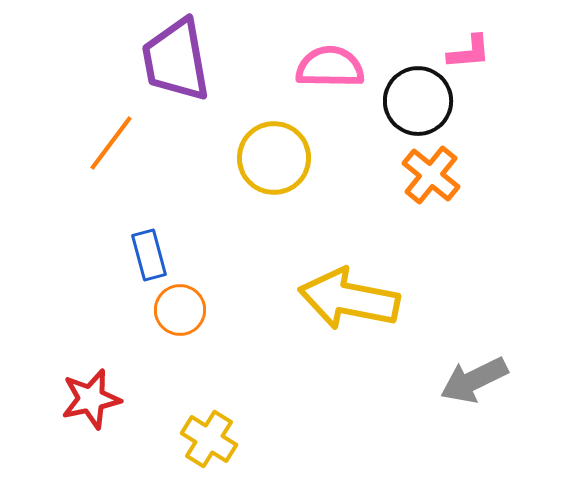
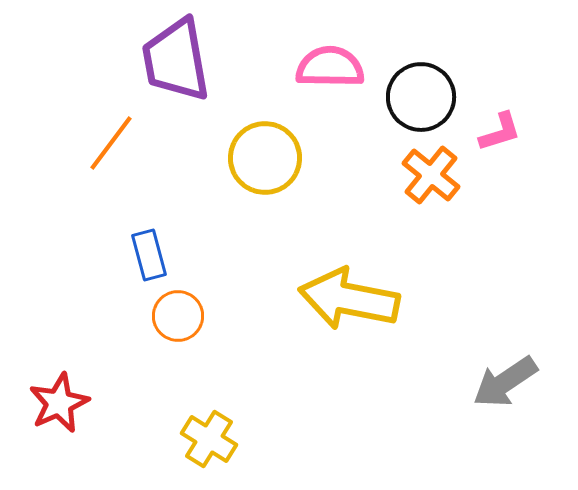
pink L-shape: moved 31 px right, 80 px down; rotated 12 degrees counterclockwise
black circle: moved 3 px right, 4 px up
yellow circle: moved 9 px left
orange circle: moved 2 px left, 6 px down
gray arrow: moved 31 px right, 2 px down; rotated 8 degrees counterclockwise
red star: moved 32 px left, 4 px down; rotated 12 degrees counterclockwise
